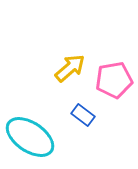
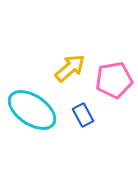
blue rectangle: rotated 25 degrees clockwise
cyan ellipse: moved 2 px right, 27 px up
